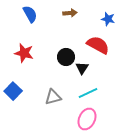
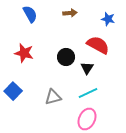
black triangle: moved 5 px right
